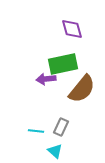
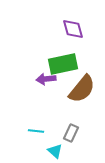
purple diamond: moved 1 px right
gray rectangle: moved 10 px right, 6 px down
